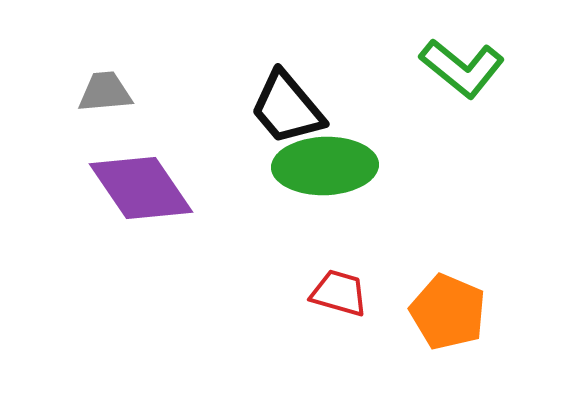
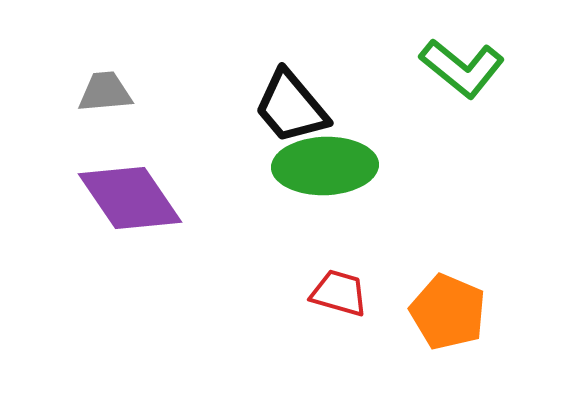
black trapezoid: moved 4 px right, 1 px up
purple diamond: moved 11 px left, 10 px down
